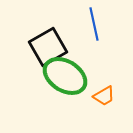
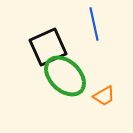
black square: rotated 6 degrees clockwise
green ellipse: rotated 12 degrees clockwise
